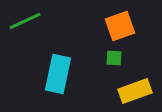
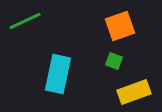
green square: moved 3 px down; rotated 18 degrees clockwise
yellow rectangle: moved 1 px left, 1 px down
